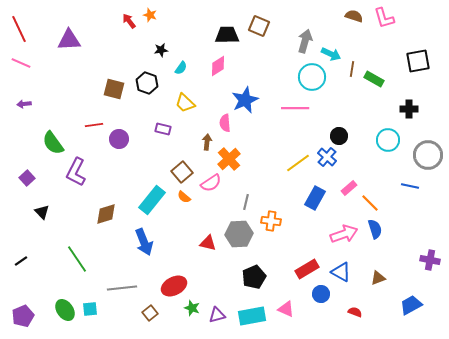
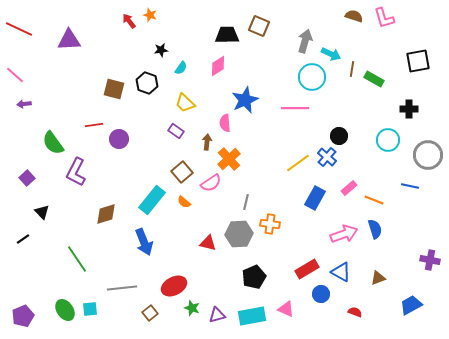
red line at (19, 29): rotated 40 degrees counterclockwise
pink line at (21, 63): moved 6 px left, 12 px down; rotated 18 degrees clockwise
purple rectangle at (163, 129): moved 13 px right, 2 px down; rotated 21 degrees clockwise
orange semicircle at (184, 197): moved 5 px down
orange line at (370, 203): moved 4 px right, 3 px up; rotated 24 degrees counterclockwise
orange cross at (271, 221): moved 1 px left, 3 px down
black line at (21, 261): moved 2 px right, 22 px up
